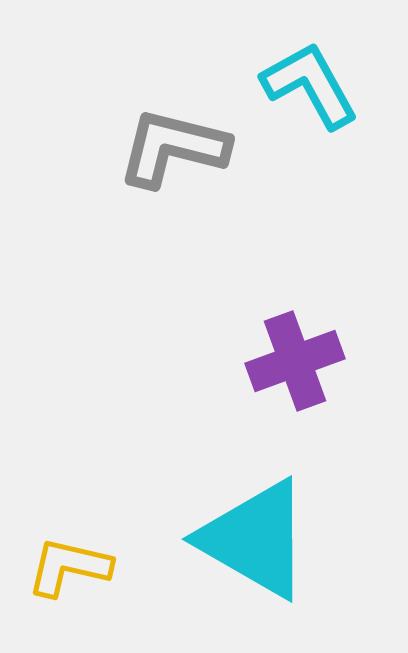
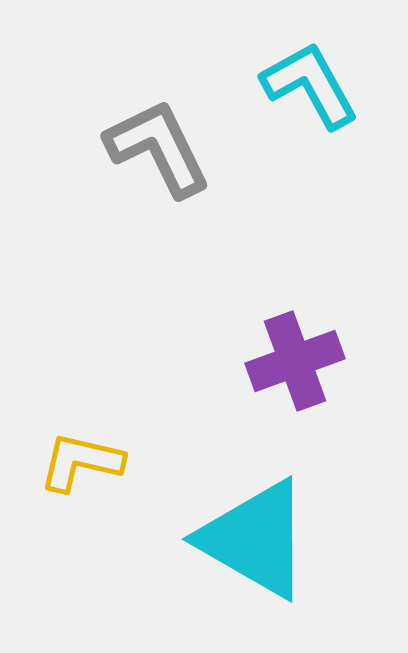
gray L-shape: moved 15 px left; rotated 50 degrees clockwise
yellow L-shape: moved 12 px right, 105 px up
